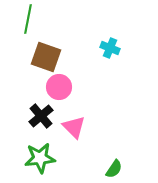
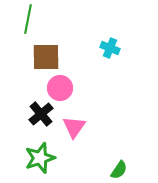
brown square: rotated 20 degrees counterclockwise
pink circle: moved 1 px right, 1 px down
black cross: moved 2 px up
pink triangle: rotated 20 degrees clockwise
green star: rotated 12 degrees counterclockwise
green semicircle: moved 5 px right, 1 px down
